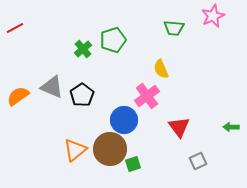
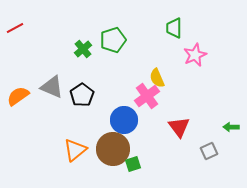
pink star: moved 18 px left, 39 px down
green trapezoid: rotated 85 degrees clockwise
yellow semicircle: moved 4 px left, 9 px down
brown circle: moved 3 px right
gray square: moved 11 px right, 10 px up
